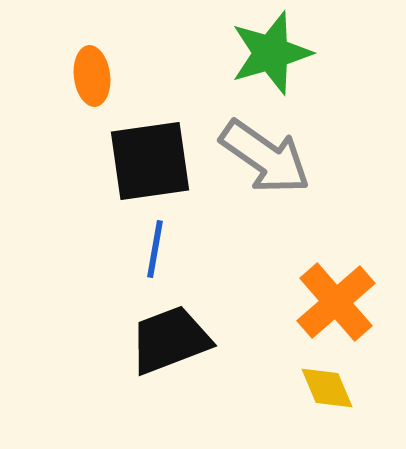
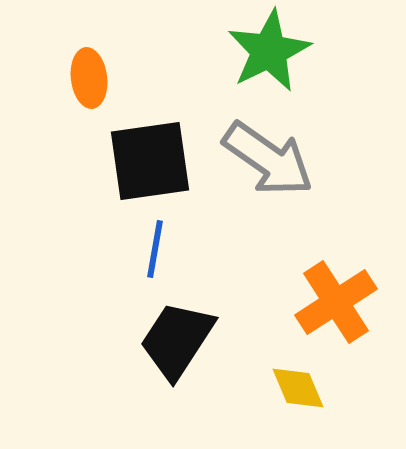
green star: moved 2 px left, 2 px up; rotated 10 degrees counterclockwise
orange ellipse: moved 3 px left, 2 px down
gray arrow: moved 3 px right, 2 px down
orange cross: rotated 8 degrees clockwise
black trapezoid: moved 7 px right; rotated 36 degrees counterclockwise
yellow diamond: moved 29 px left
